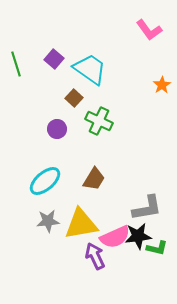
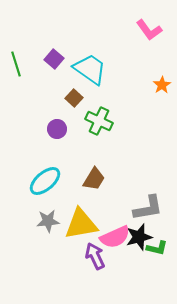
gray L-shape: moved 1 px right
black star: moved 1 px right, 1 px down; rotated 8 degrees counterclockwise
